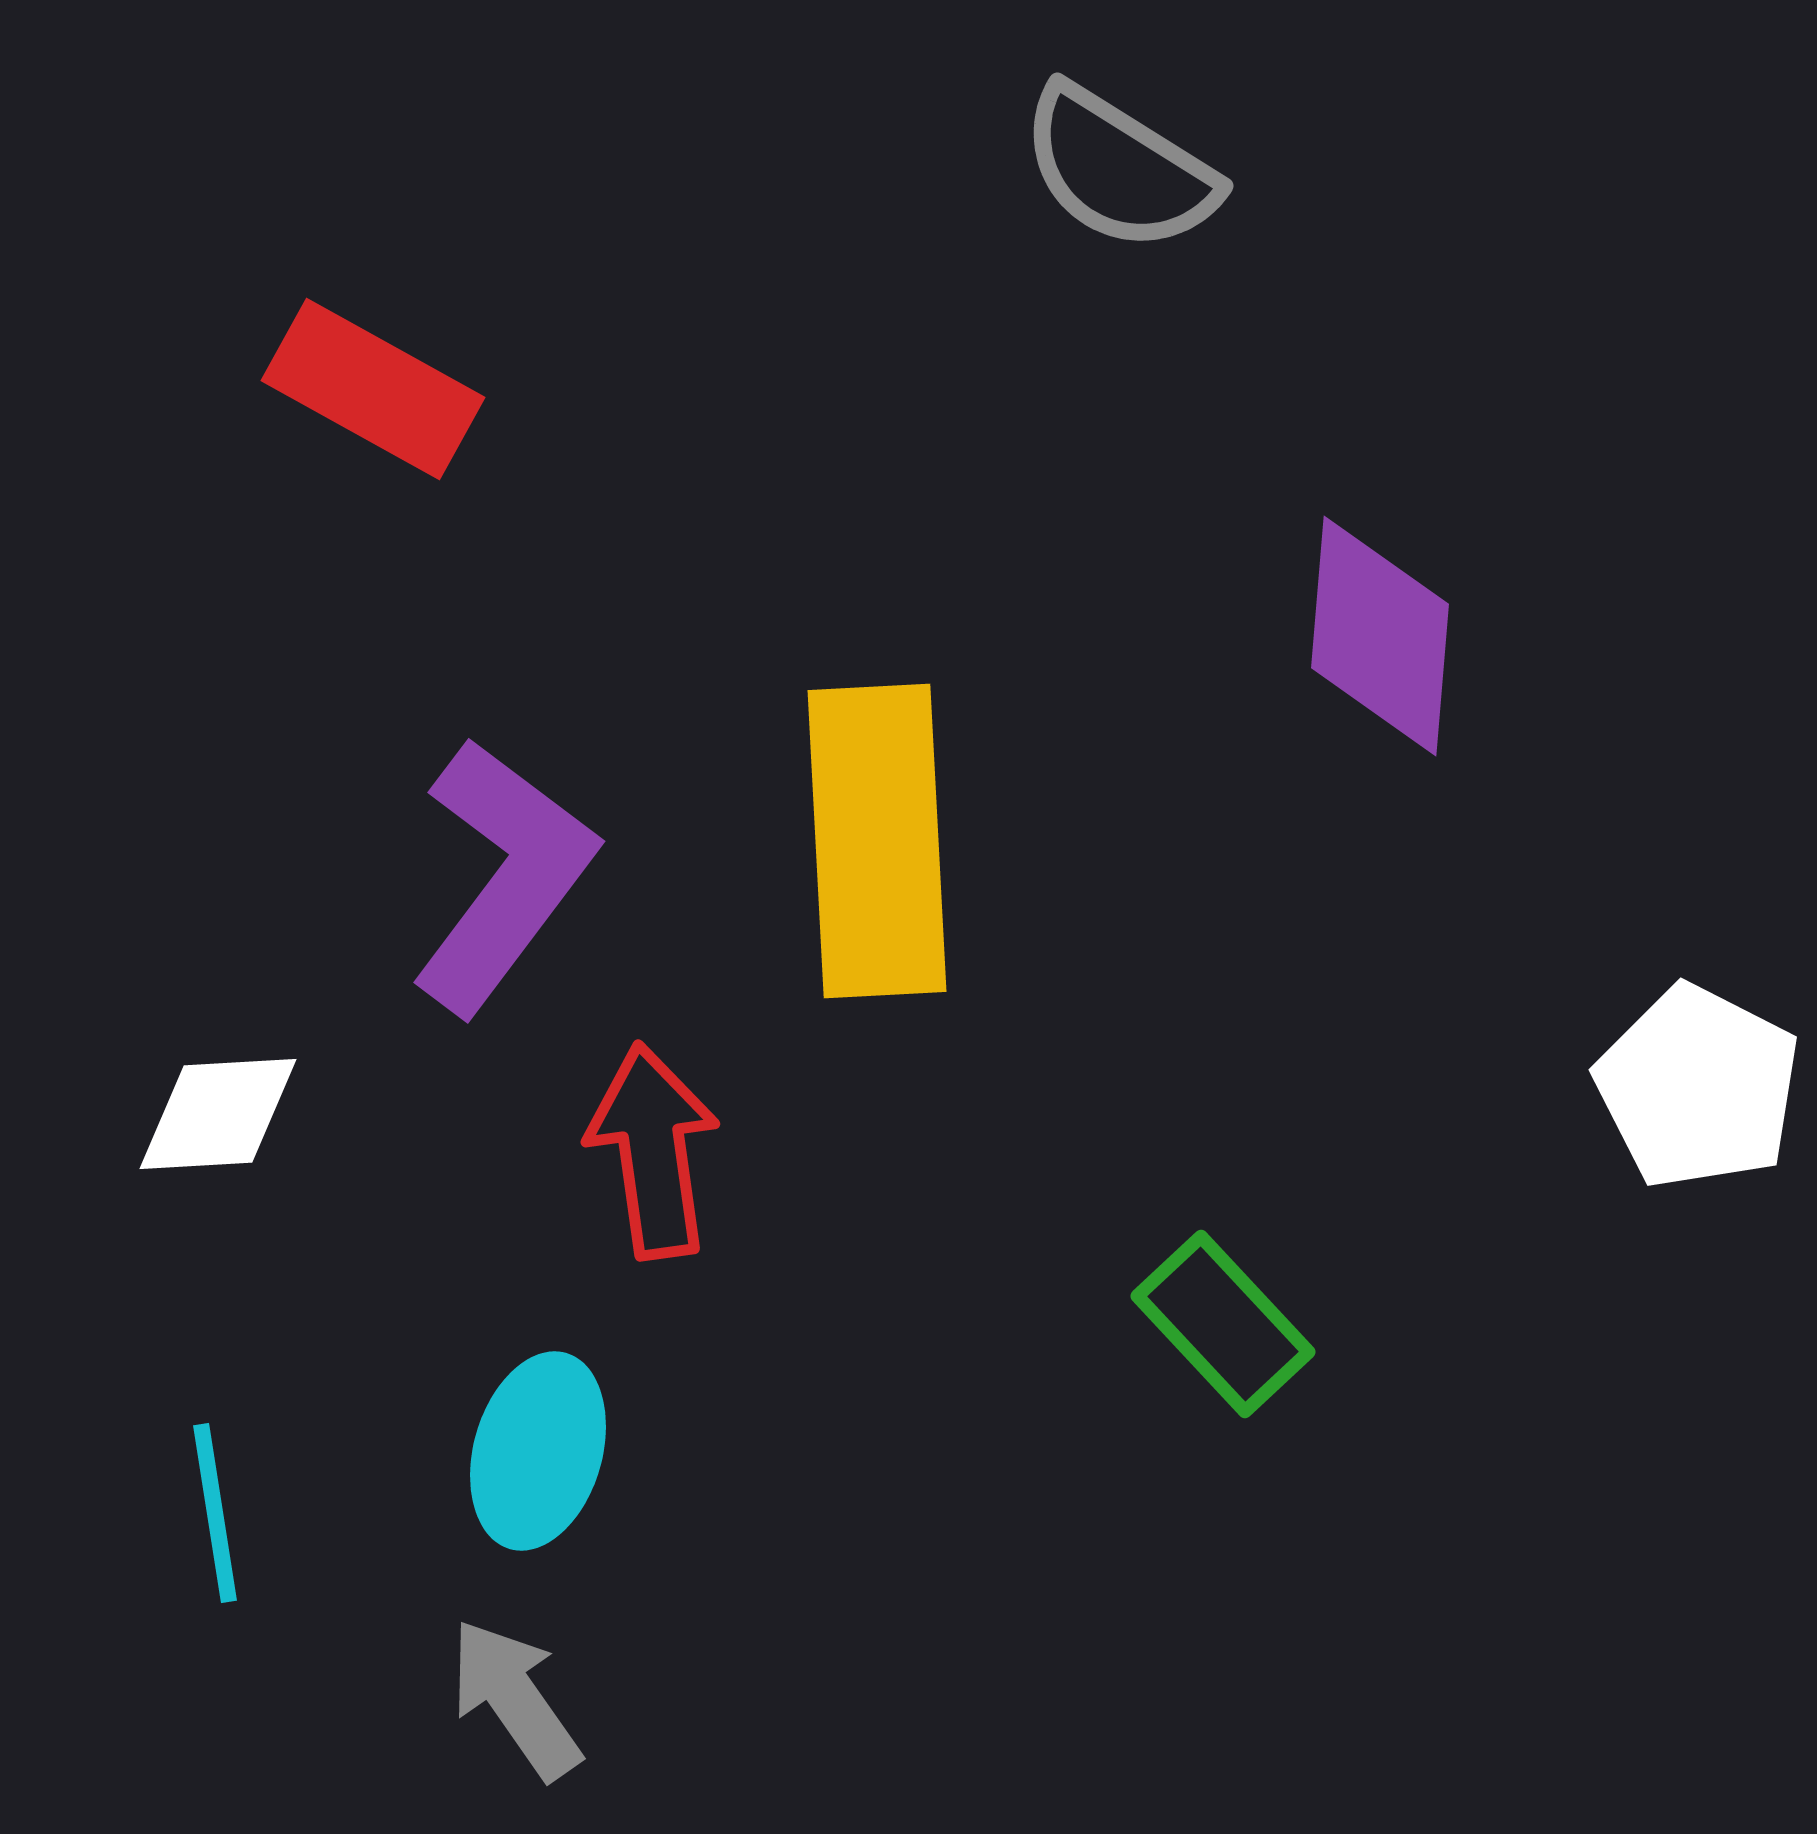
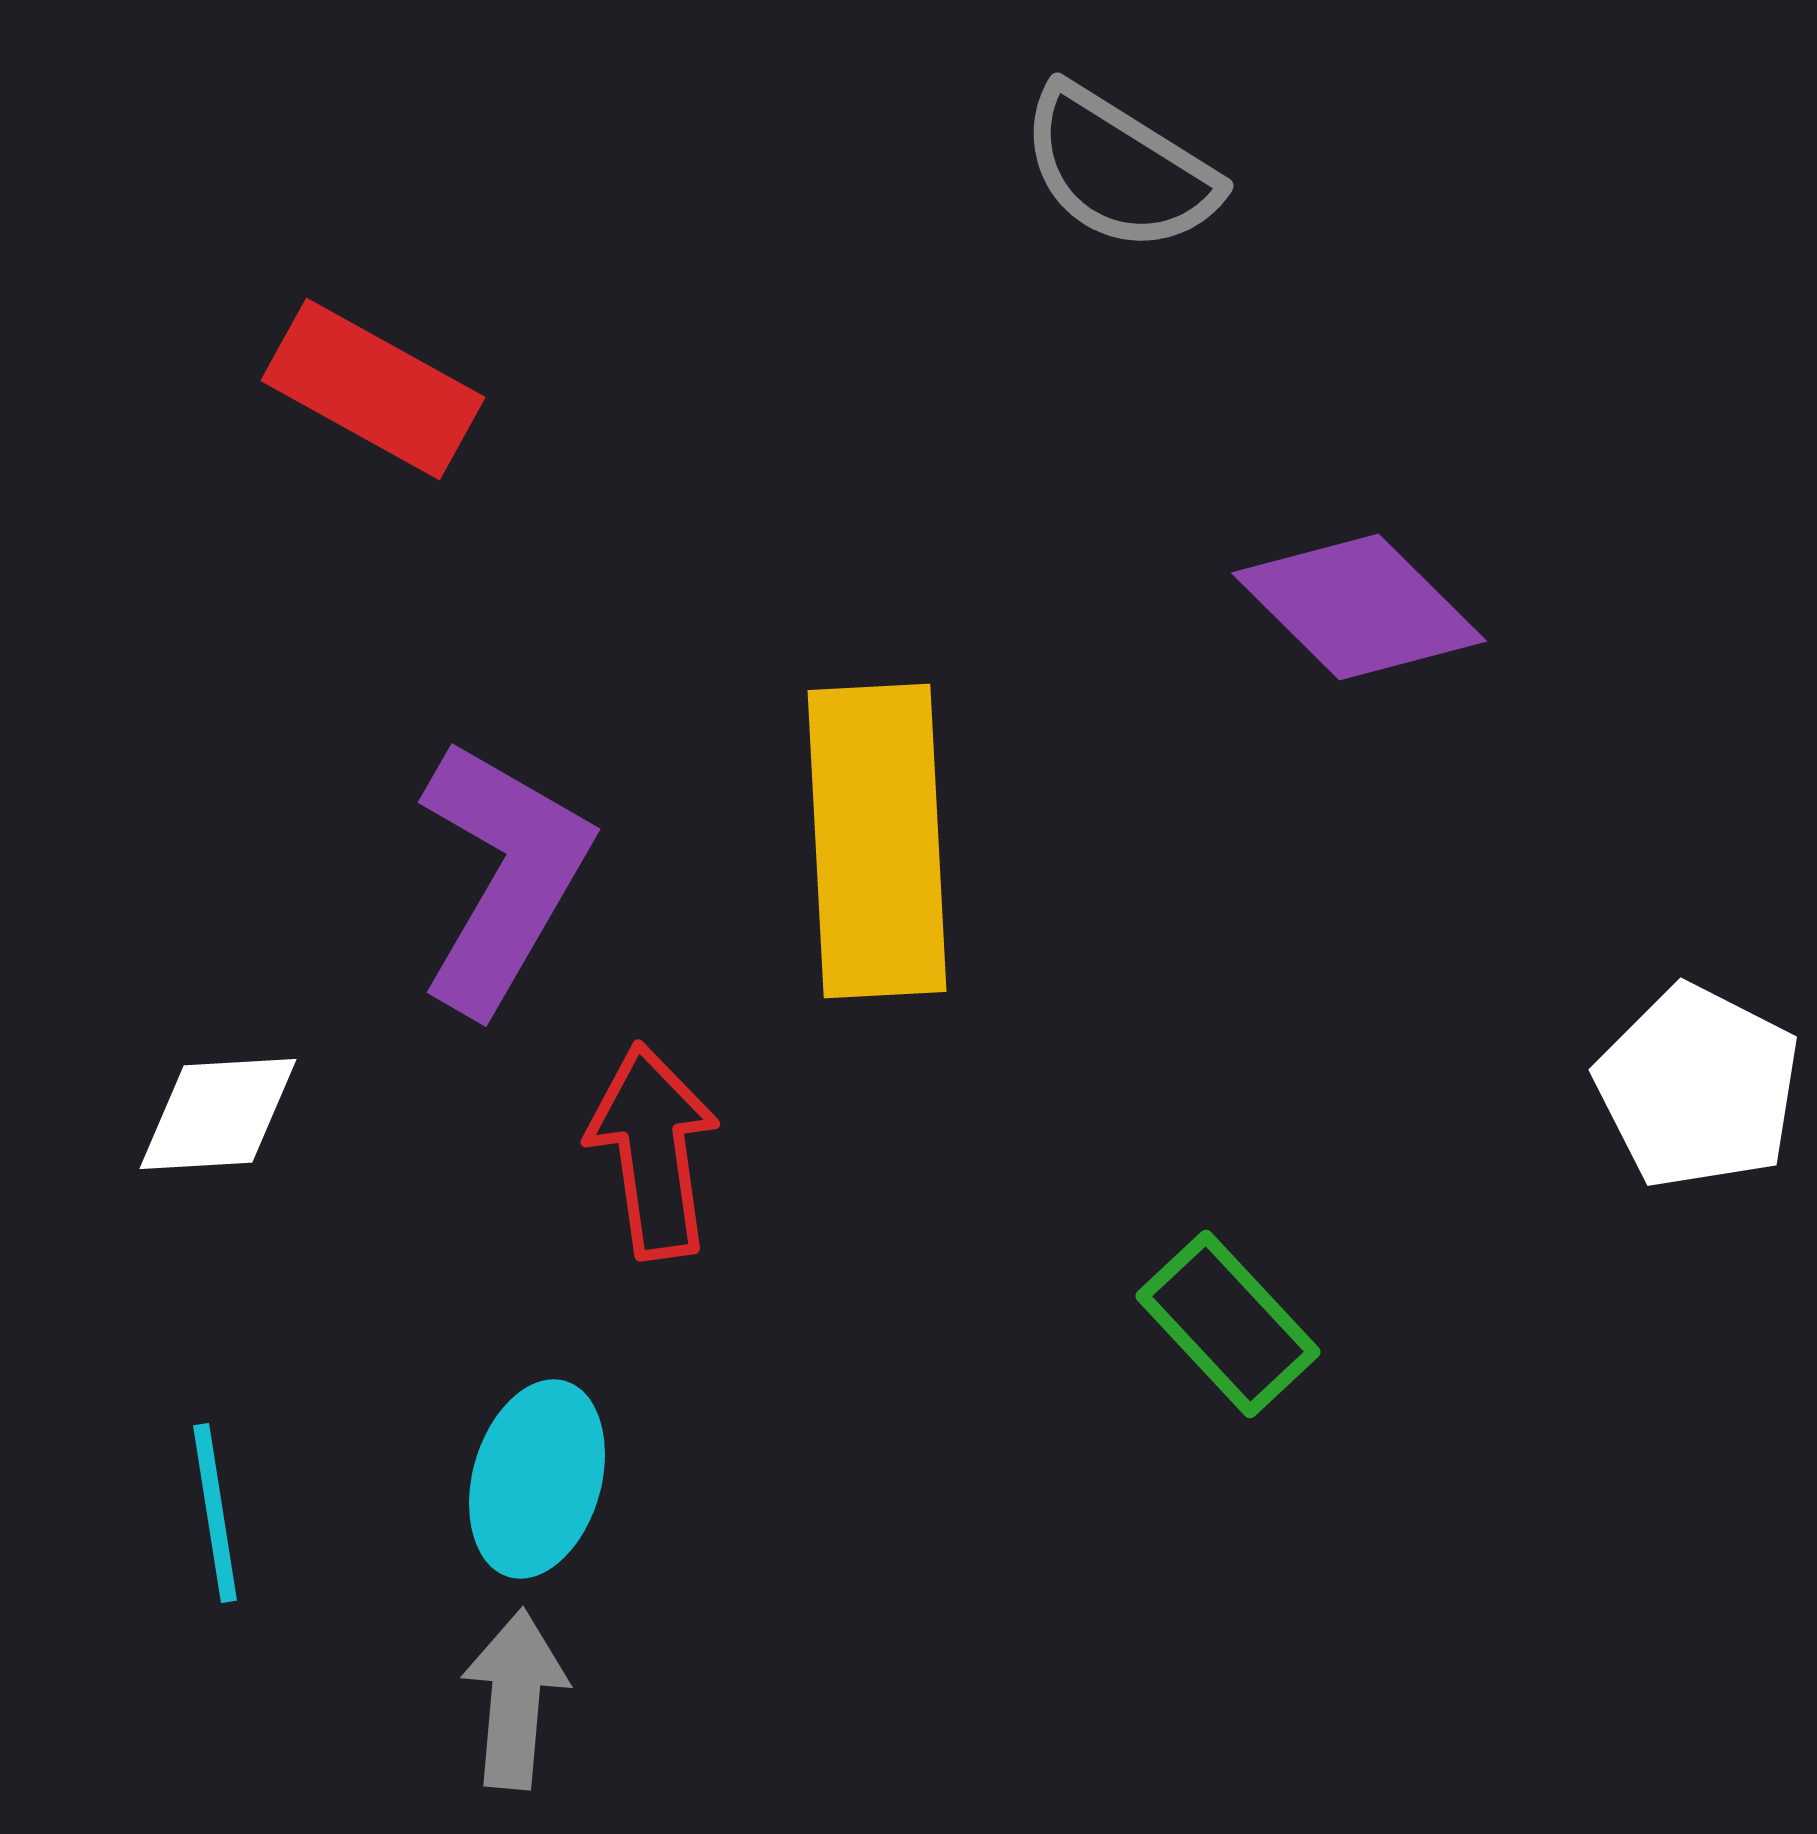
purple diamond: moved 21 px left, 29 px up; rotated 50 degrees counterclockwise
purple L-shape: rotated 7 degrees counterclockwise
green rectangle: moved 5 px right
cyan ellipse: moved 1 px left, 28 px down
gray arrow: rotated 40 degrees clockwise
